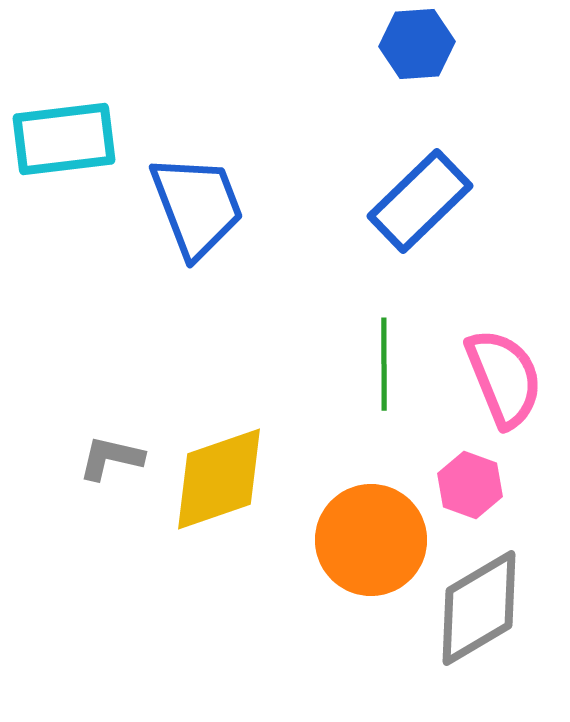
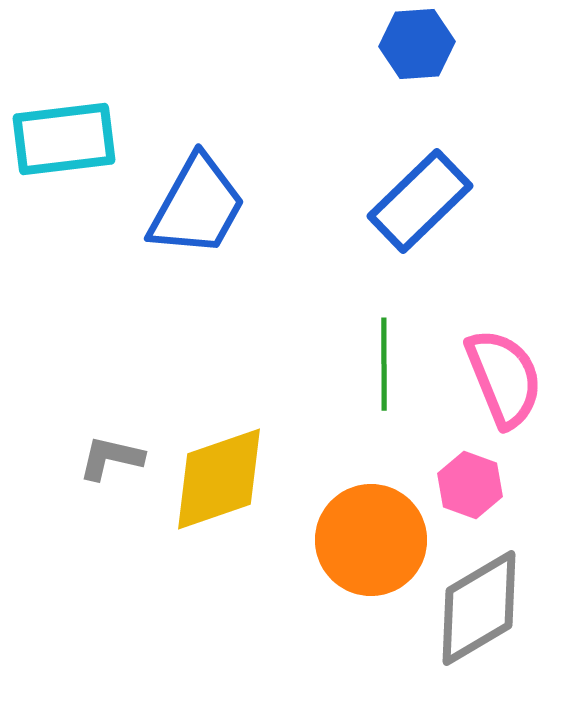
blue trapezoid: rotated 50 degrees clockwise
